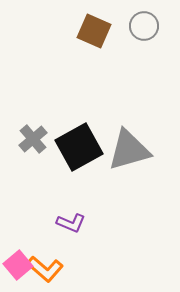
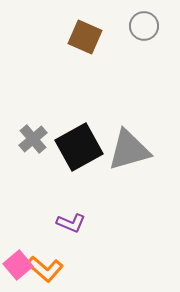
brown square: moved 9 px left, 6 px down
